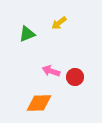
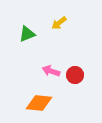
red circle: moved 2 px up
orange diamond: rotated 8 degrees clockwise
